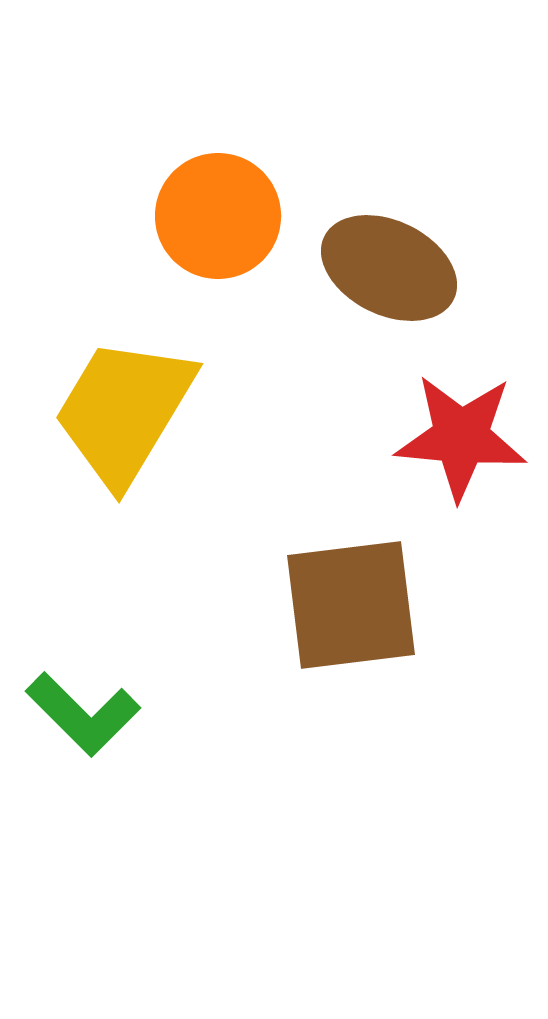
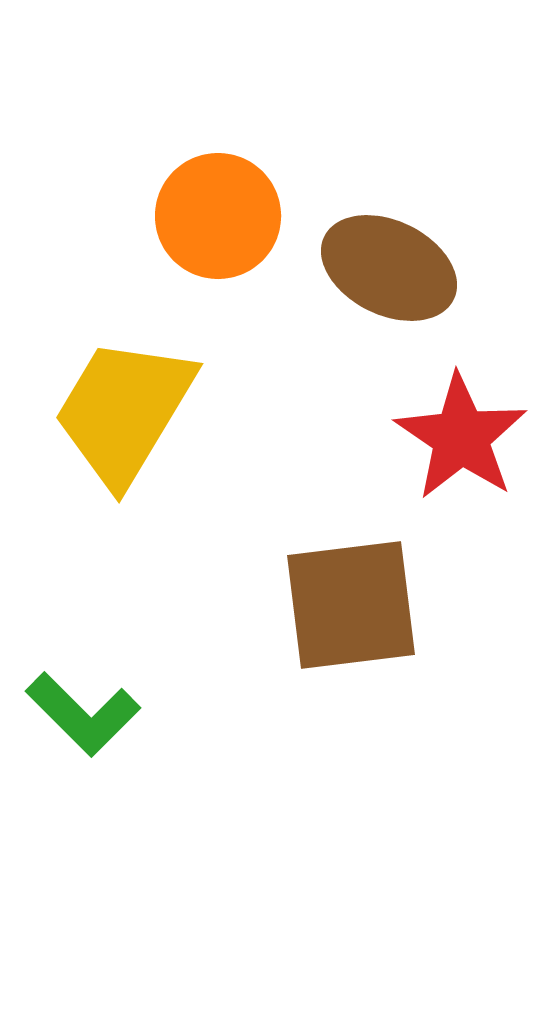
red star: rotated 29 degrees clockwise
